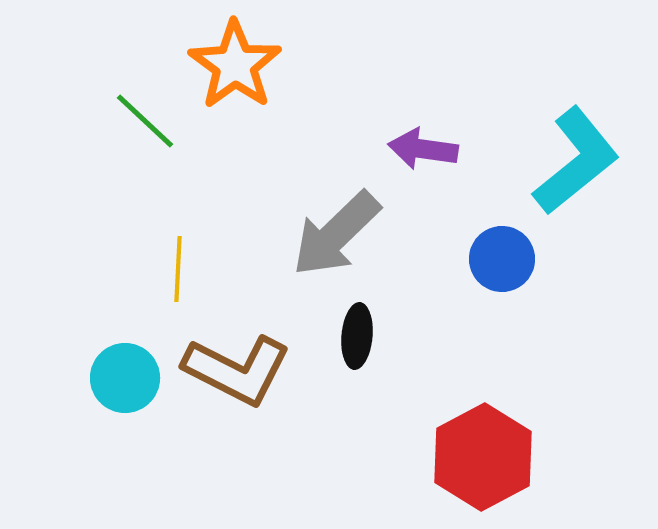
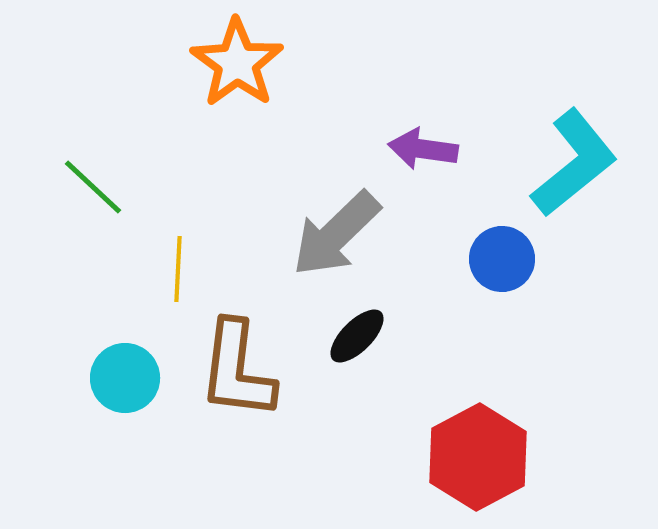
orange star: moved 2 px right, 2 px up
green line: moved 52 px left, 66 px down
cyan L-shape: moved 2 px left, 2 px down
black ellipse: rotated 40 degrees clockwise
brown L-shape: rotated 70 degrees clockwise
red hexagon: moved 5 px left
